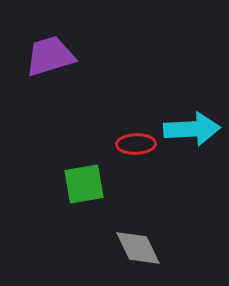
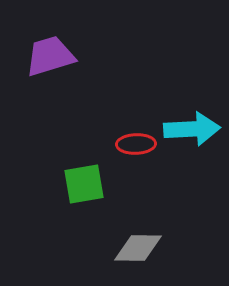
gray diamond: rotated 63 degrees counterclockwise
